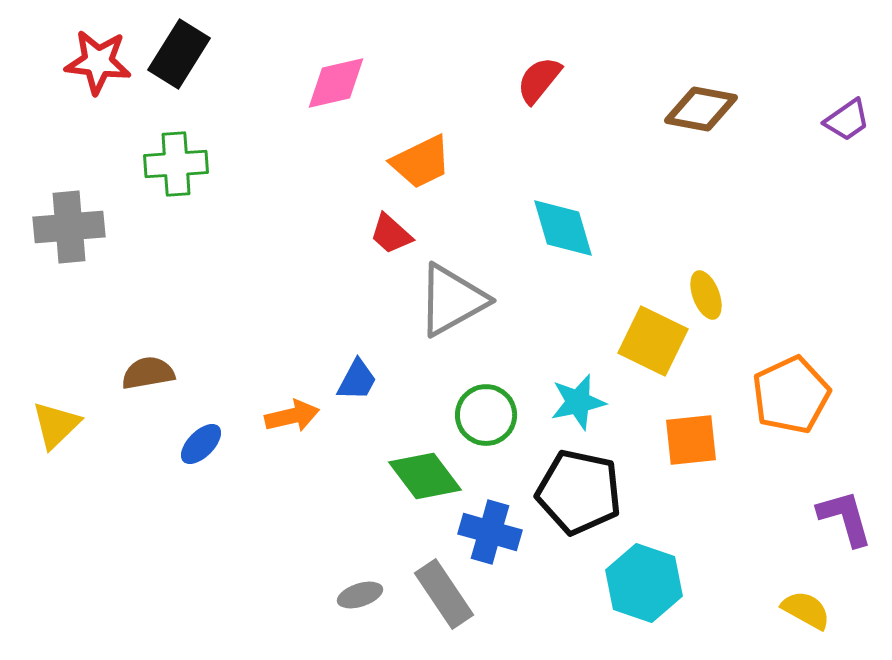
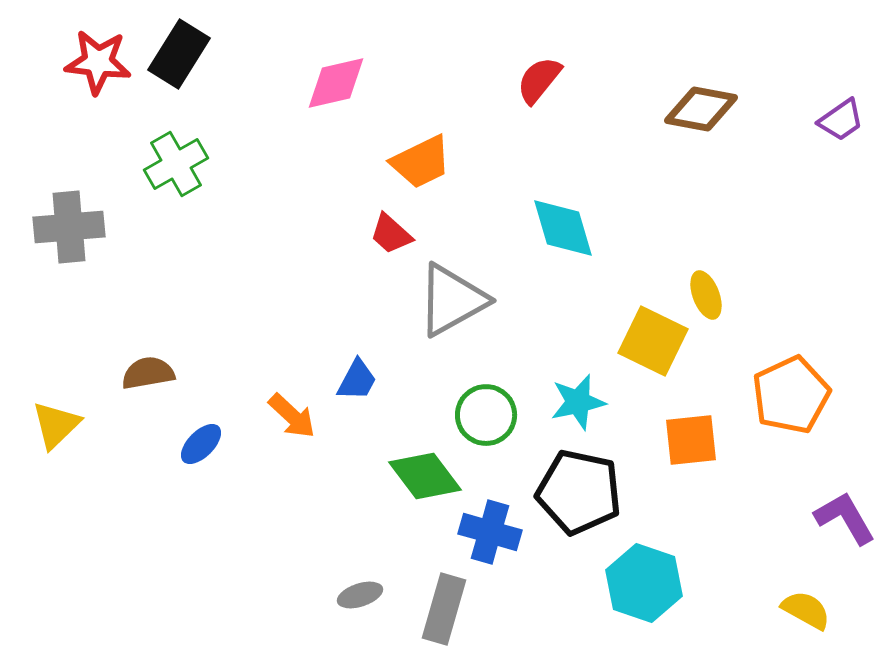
purple trapezoid: moved 6 px left
green cross: rotated 26 degrees counterclockwise
orange arrow: rotated 56 degrees clockwise
purple L-shape: rotated 14 degrees counterclockwise
gray rectangle: moved 15 px down; rotated 50 degrees clockwise
